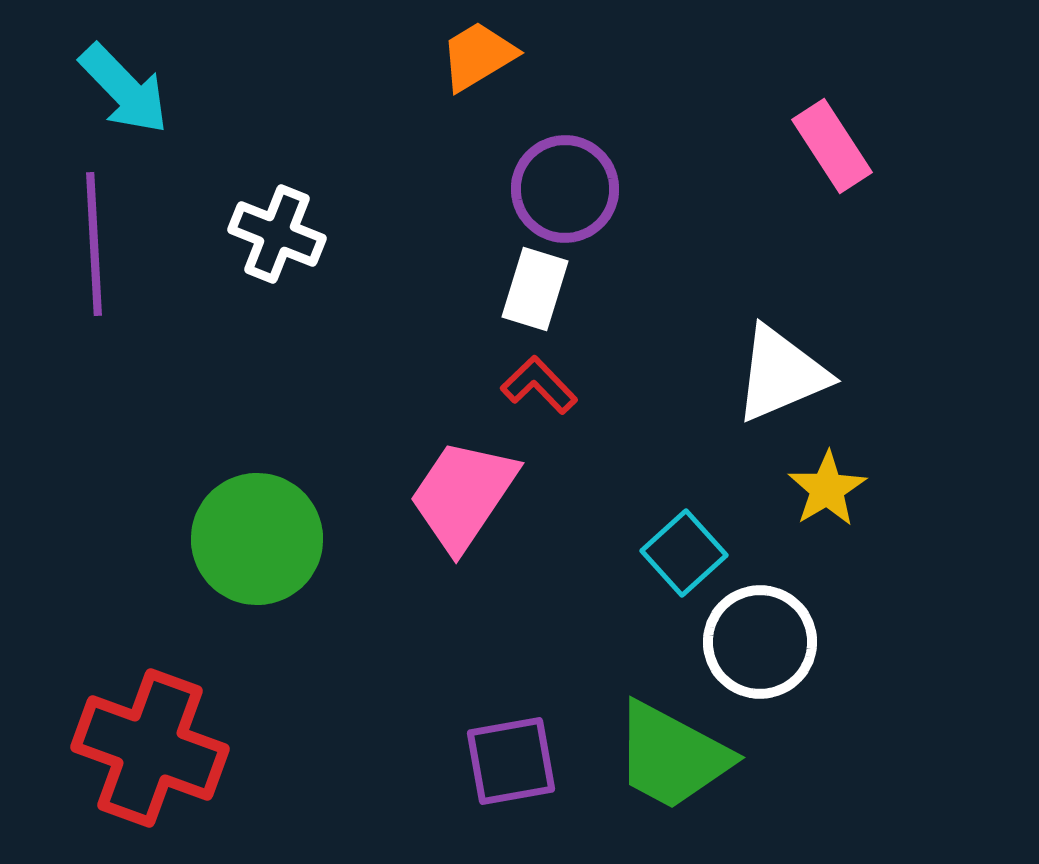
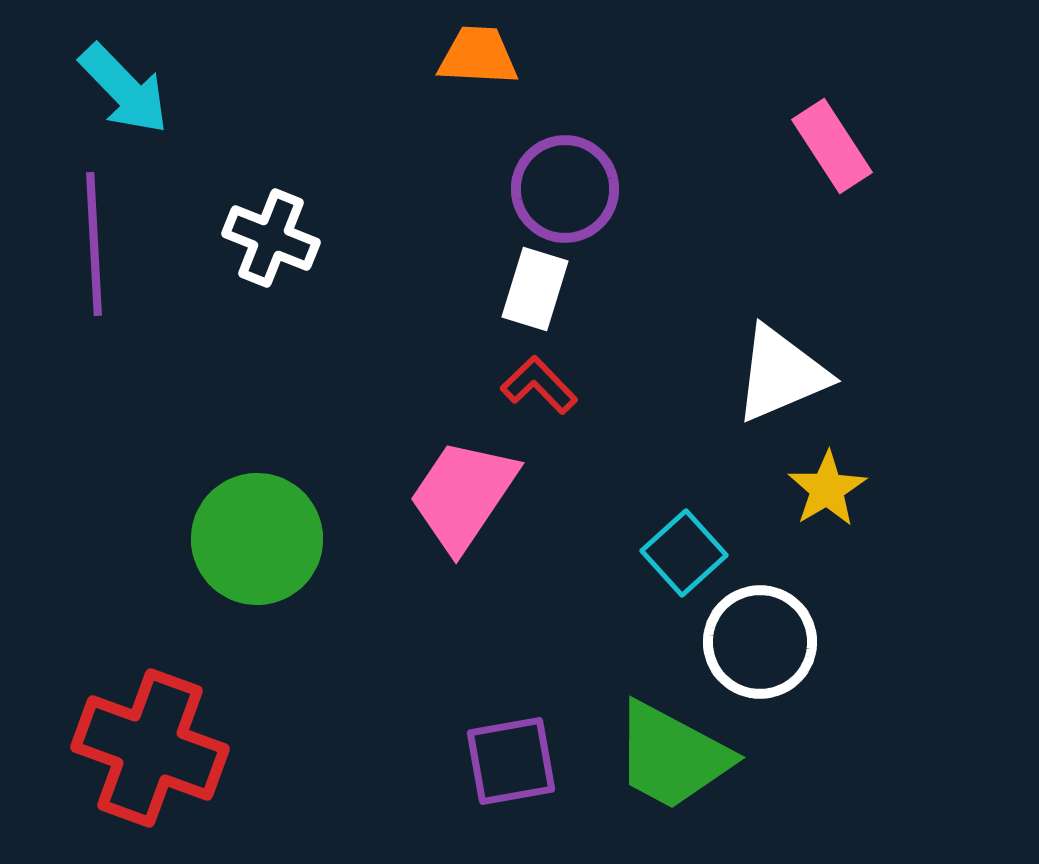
orange trapezoid: rotated 34 degrees clockwise
white cross: moved 6 px left, 4 px down
